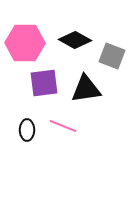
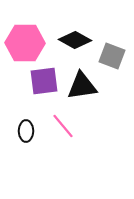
purple square: moved 2 px up
black triangle: moved 4 px left, 3 px up
pink line: rotated 28 degrees clockwise
black ellipse: moved 1 px left, 1 px down
